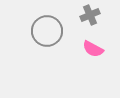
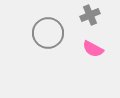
gray circle: moved 1 px right, 2 px down
